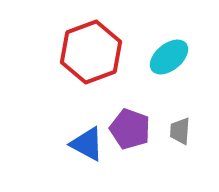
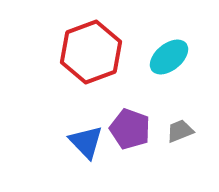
gray trapezoid: rotated 64 degrees clockwise
blue triangle: moved 1 px left, 2 px up; rotated 18 degrees clockwise
